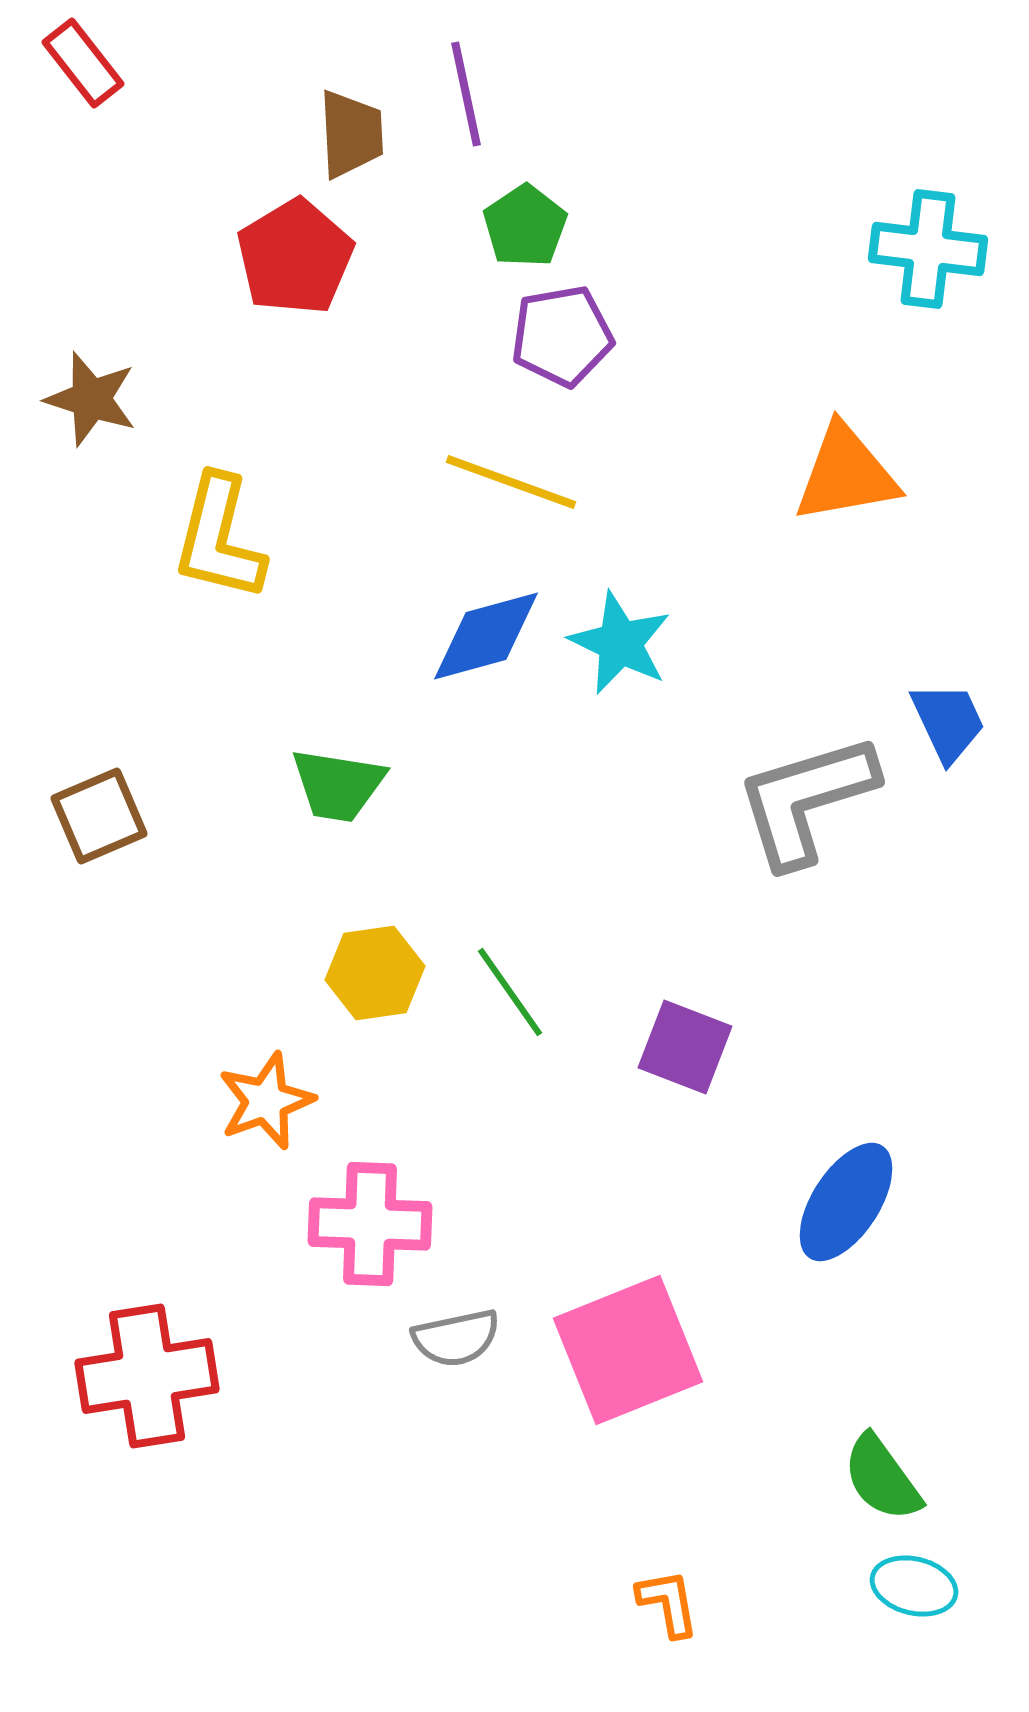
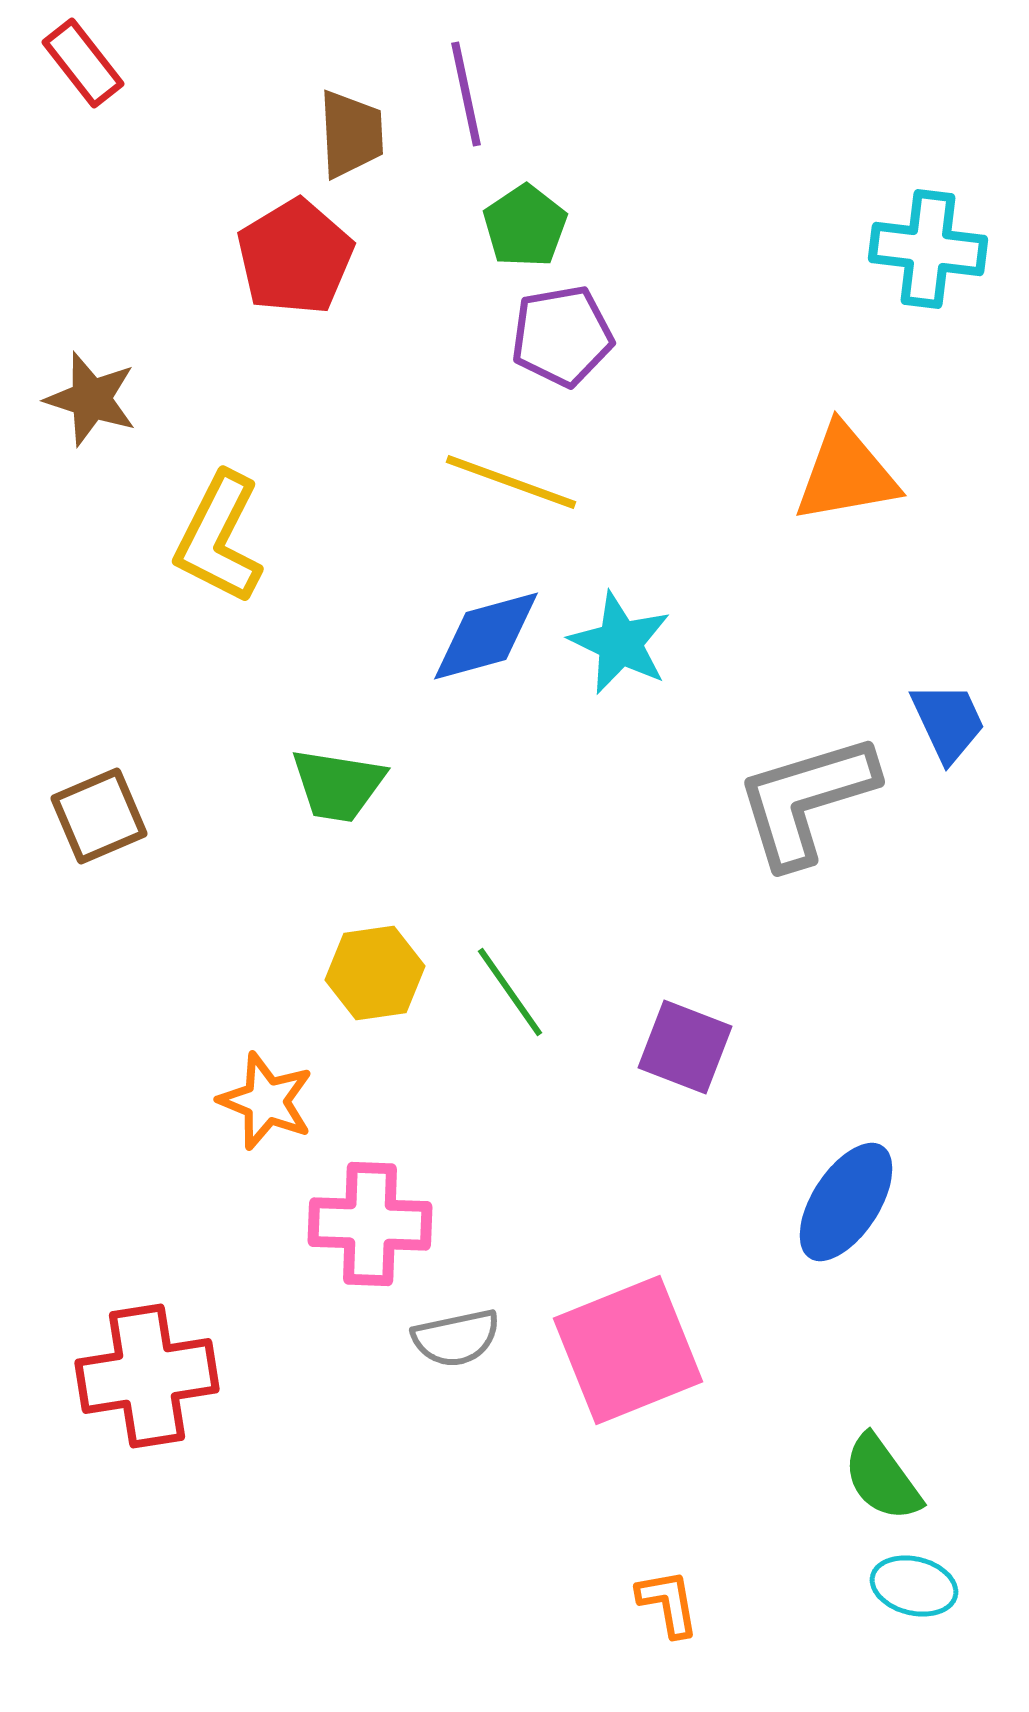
yellow L-shape: rotated 13 degrees clockwise
orange star: rotated 30 degrees counterclockwise
